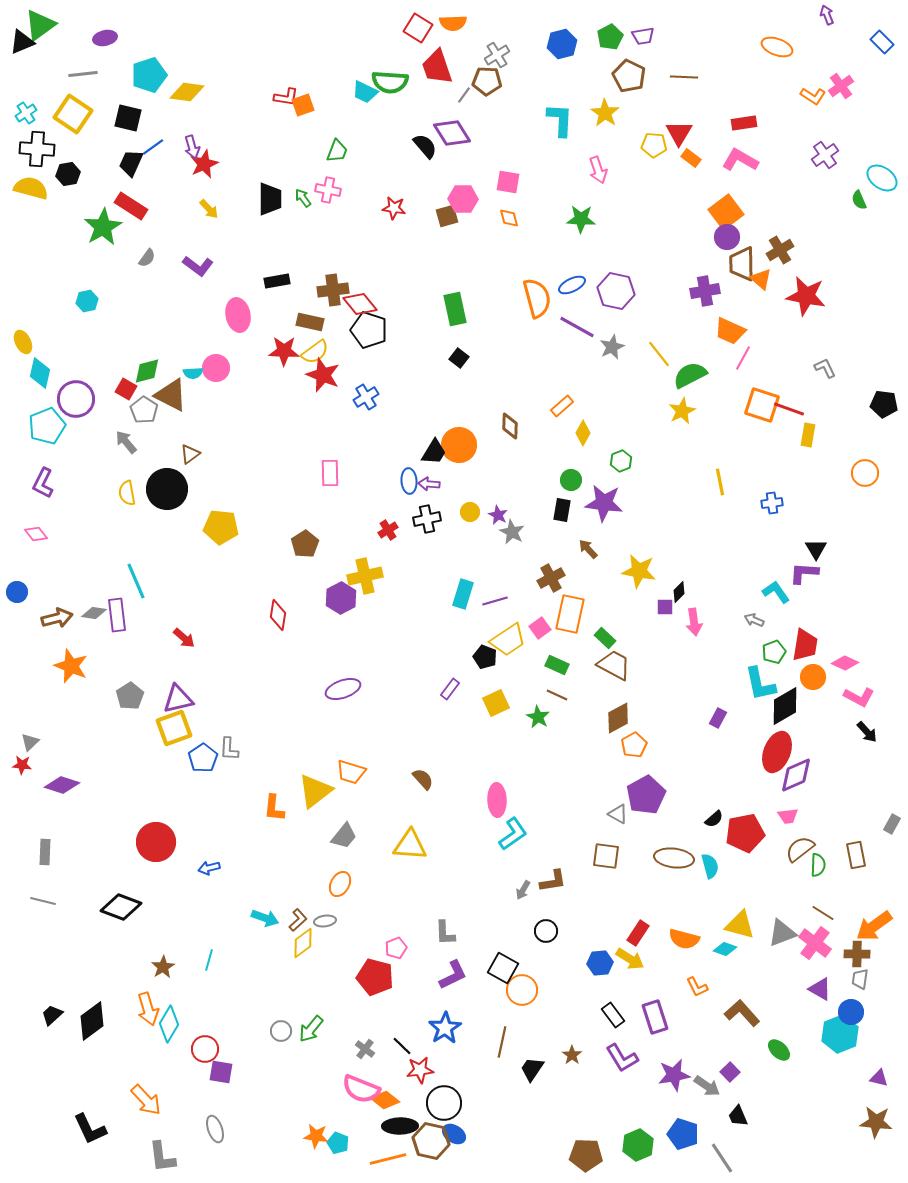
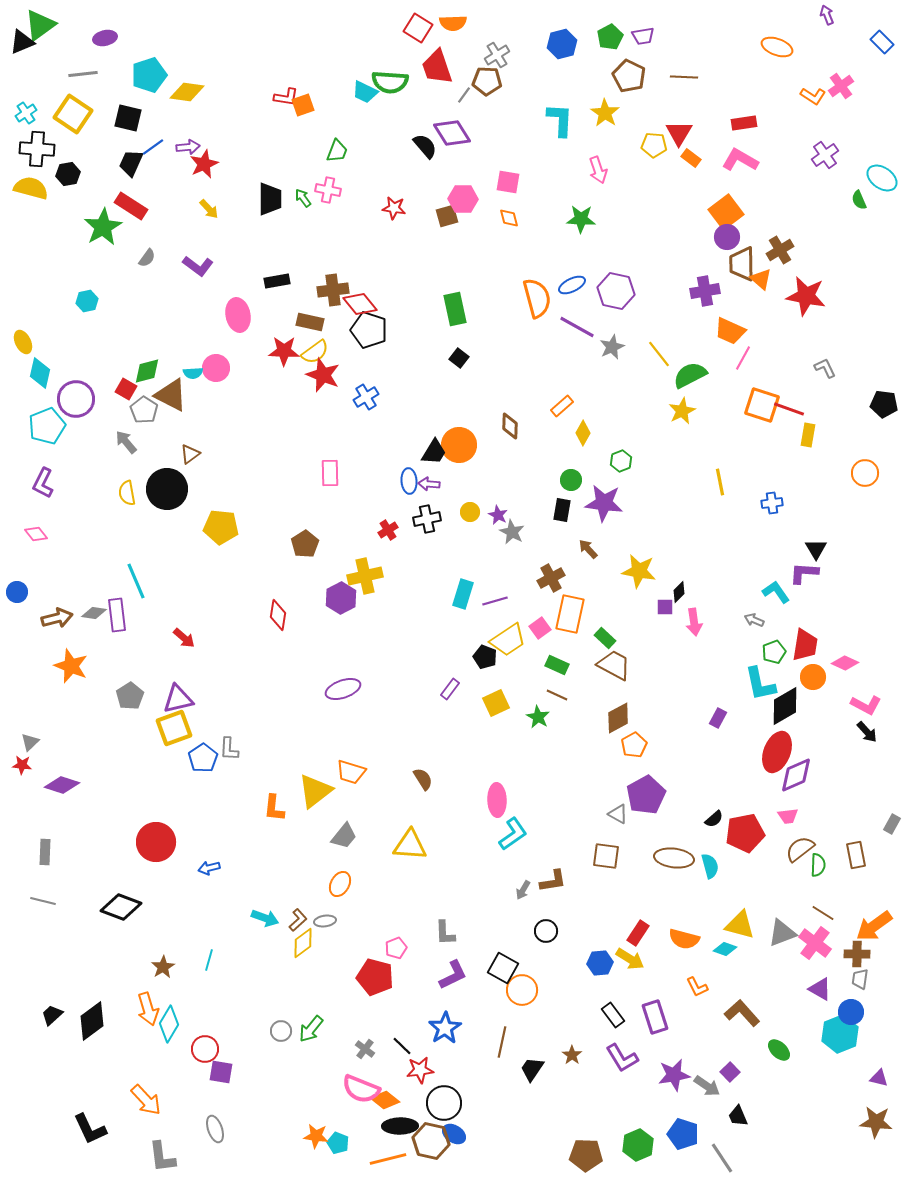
purple arrow at (192, 147): moved 4 px left; rotated 80 degrees counterclockwise
pink L-shape at (859, 697): moved 7 px right, 8 px down
brown semicircle at (423, 779): rotated 10 degrees clockwise
